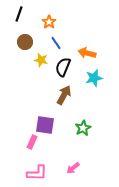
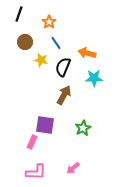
cyan star: rotated 12 degrees clockwise
pink L-shape: moved 1 px left, 1 px up
